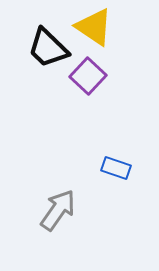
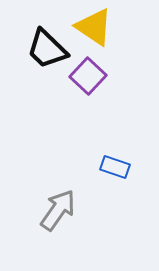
black trapezoid: moved 1 px left, 1 px down
blue rectangle: moved 1 px left, 1 px up
